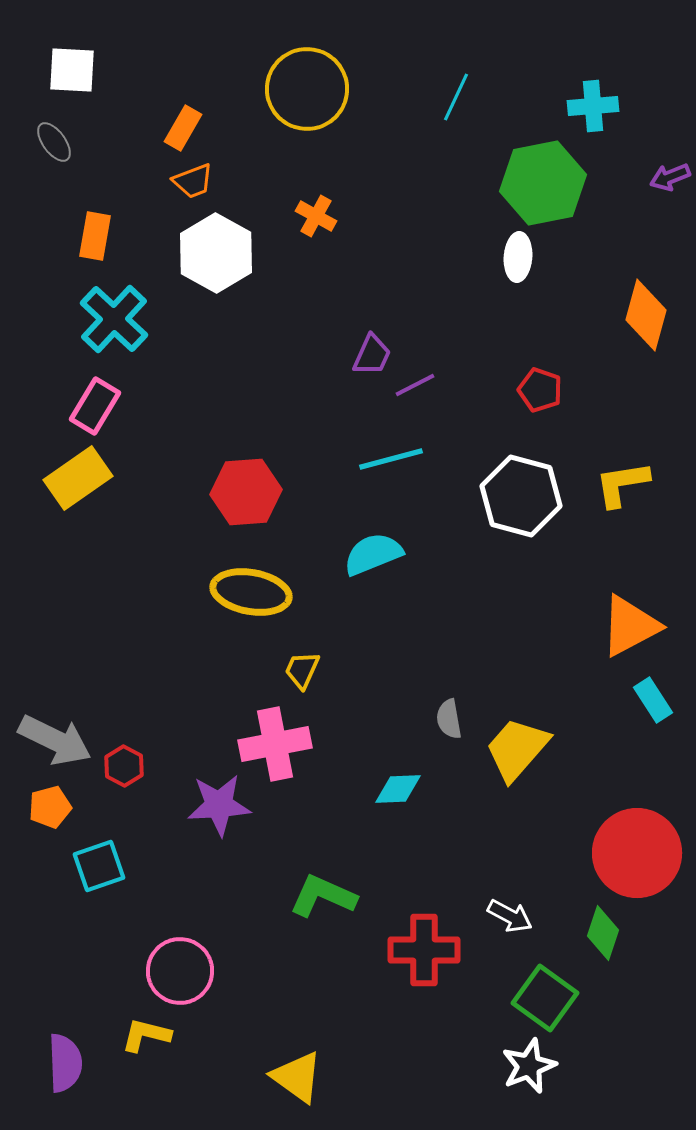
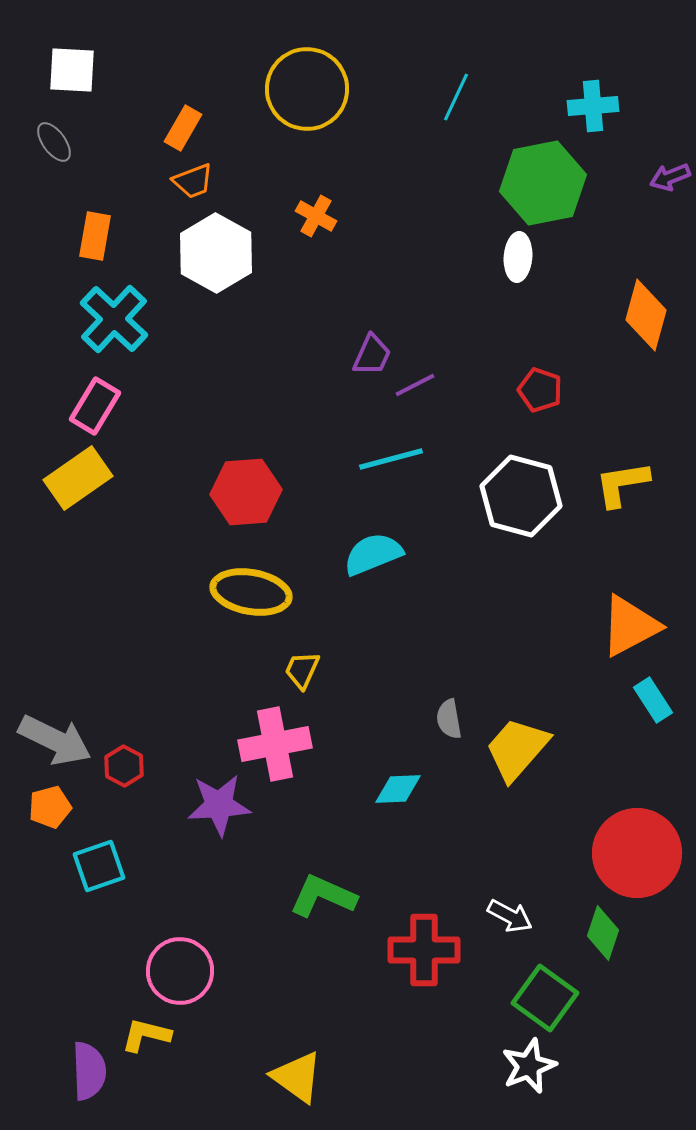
purple semicircle at (65, 1063): moved 24 px right, 8 px down
